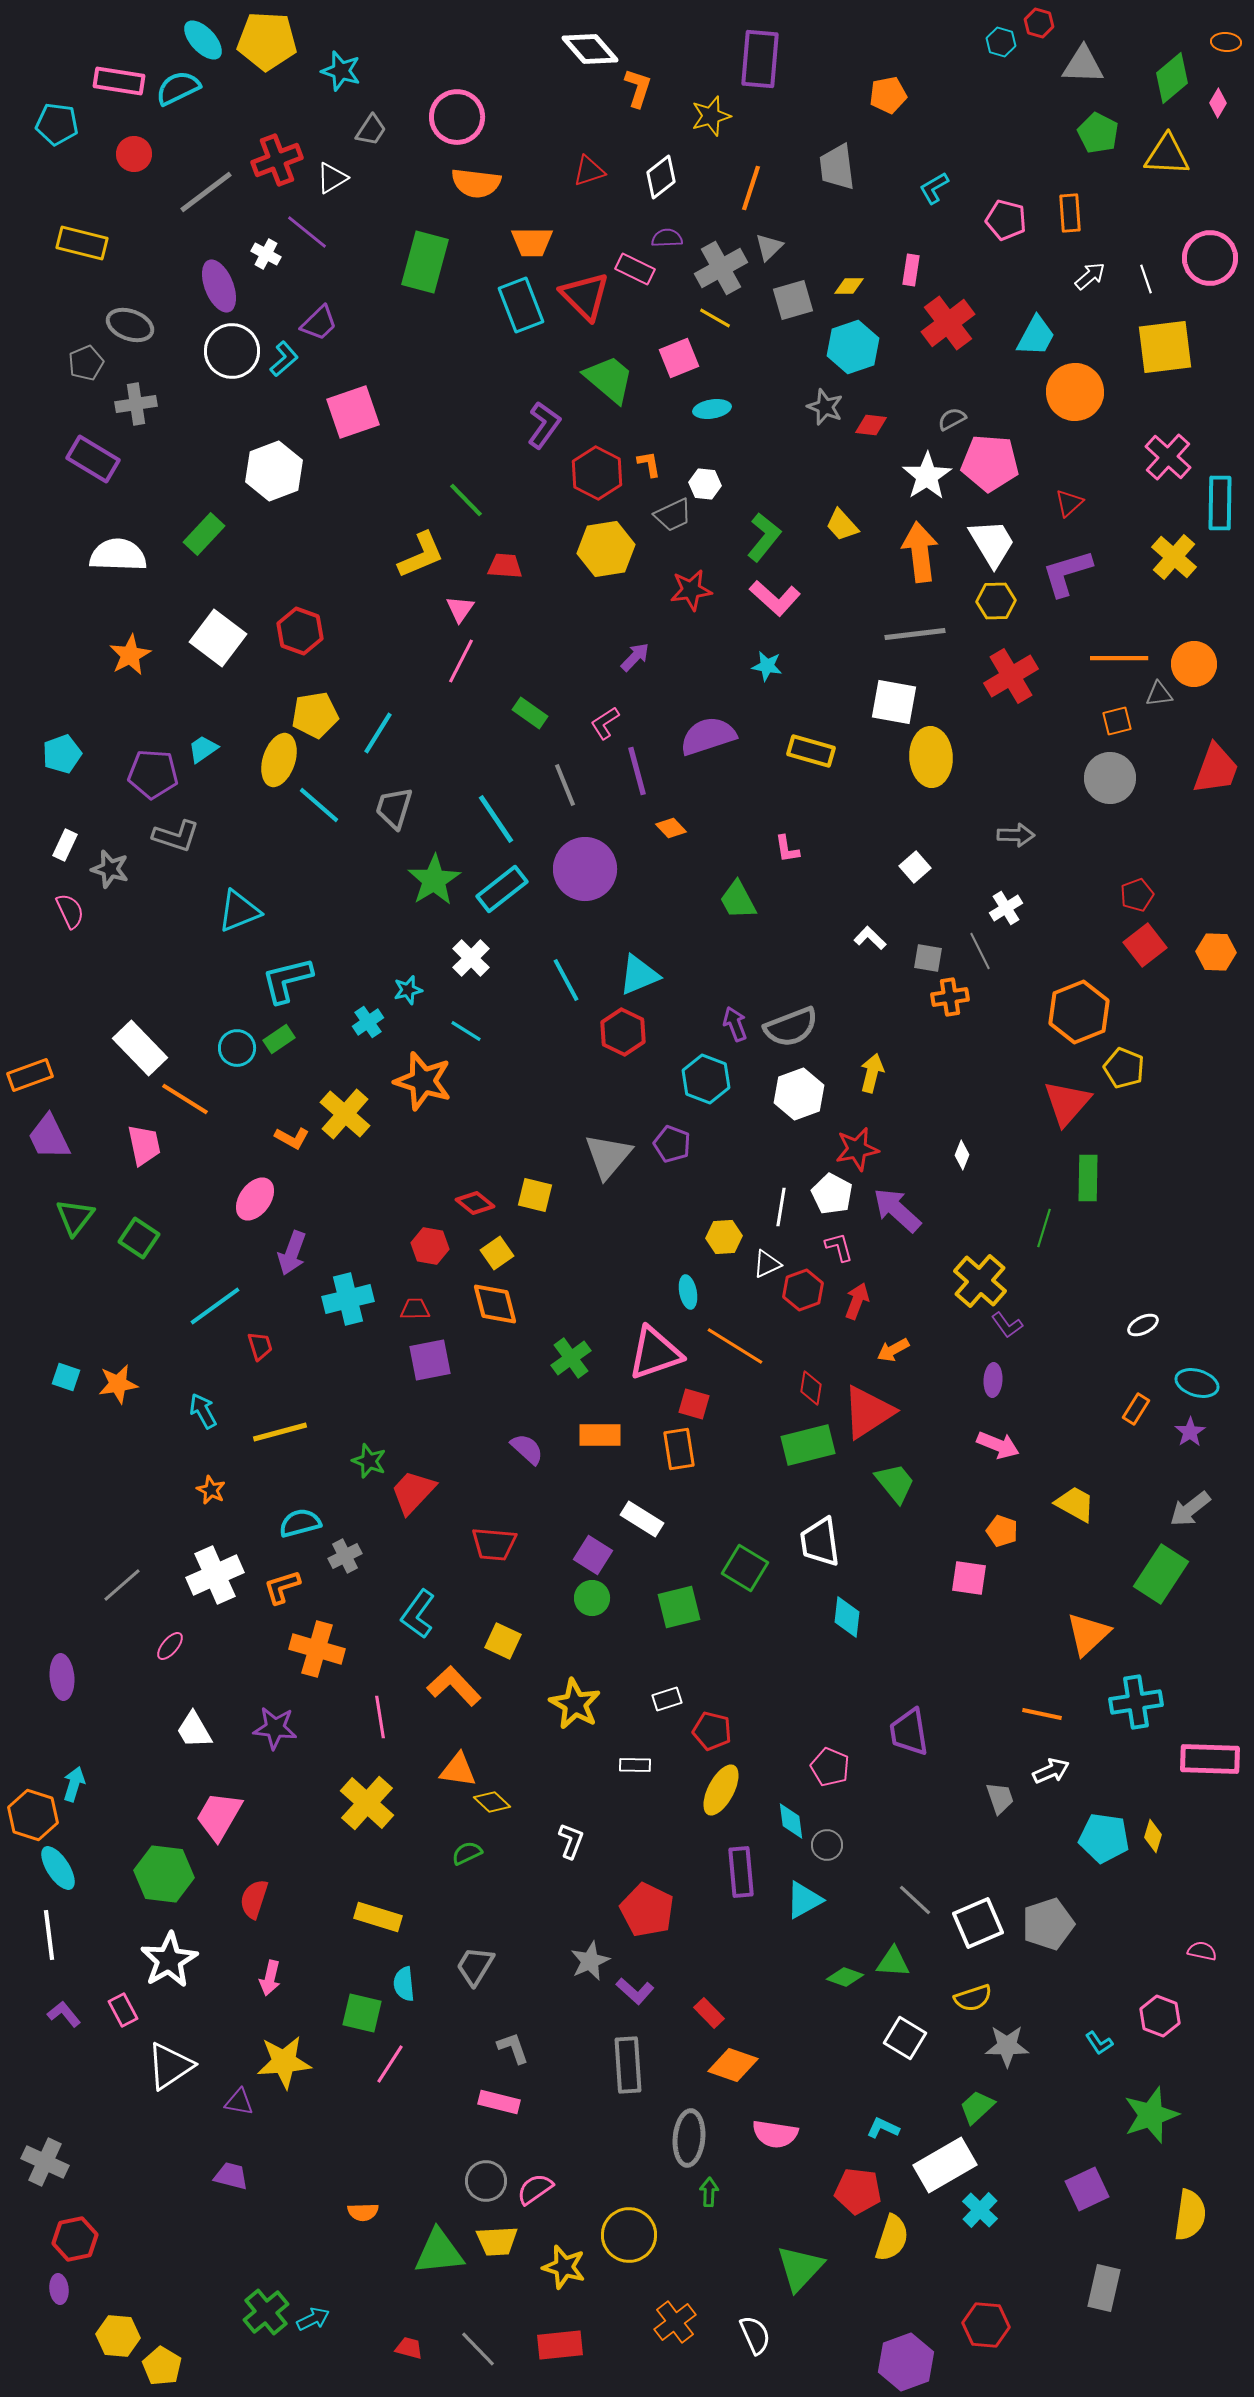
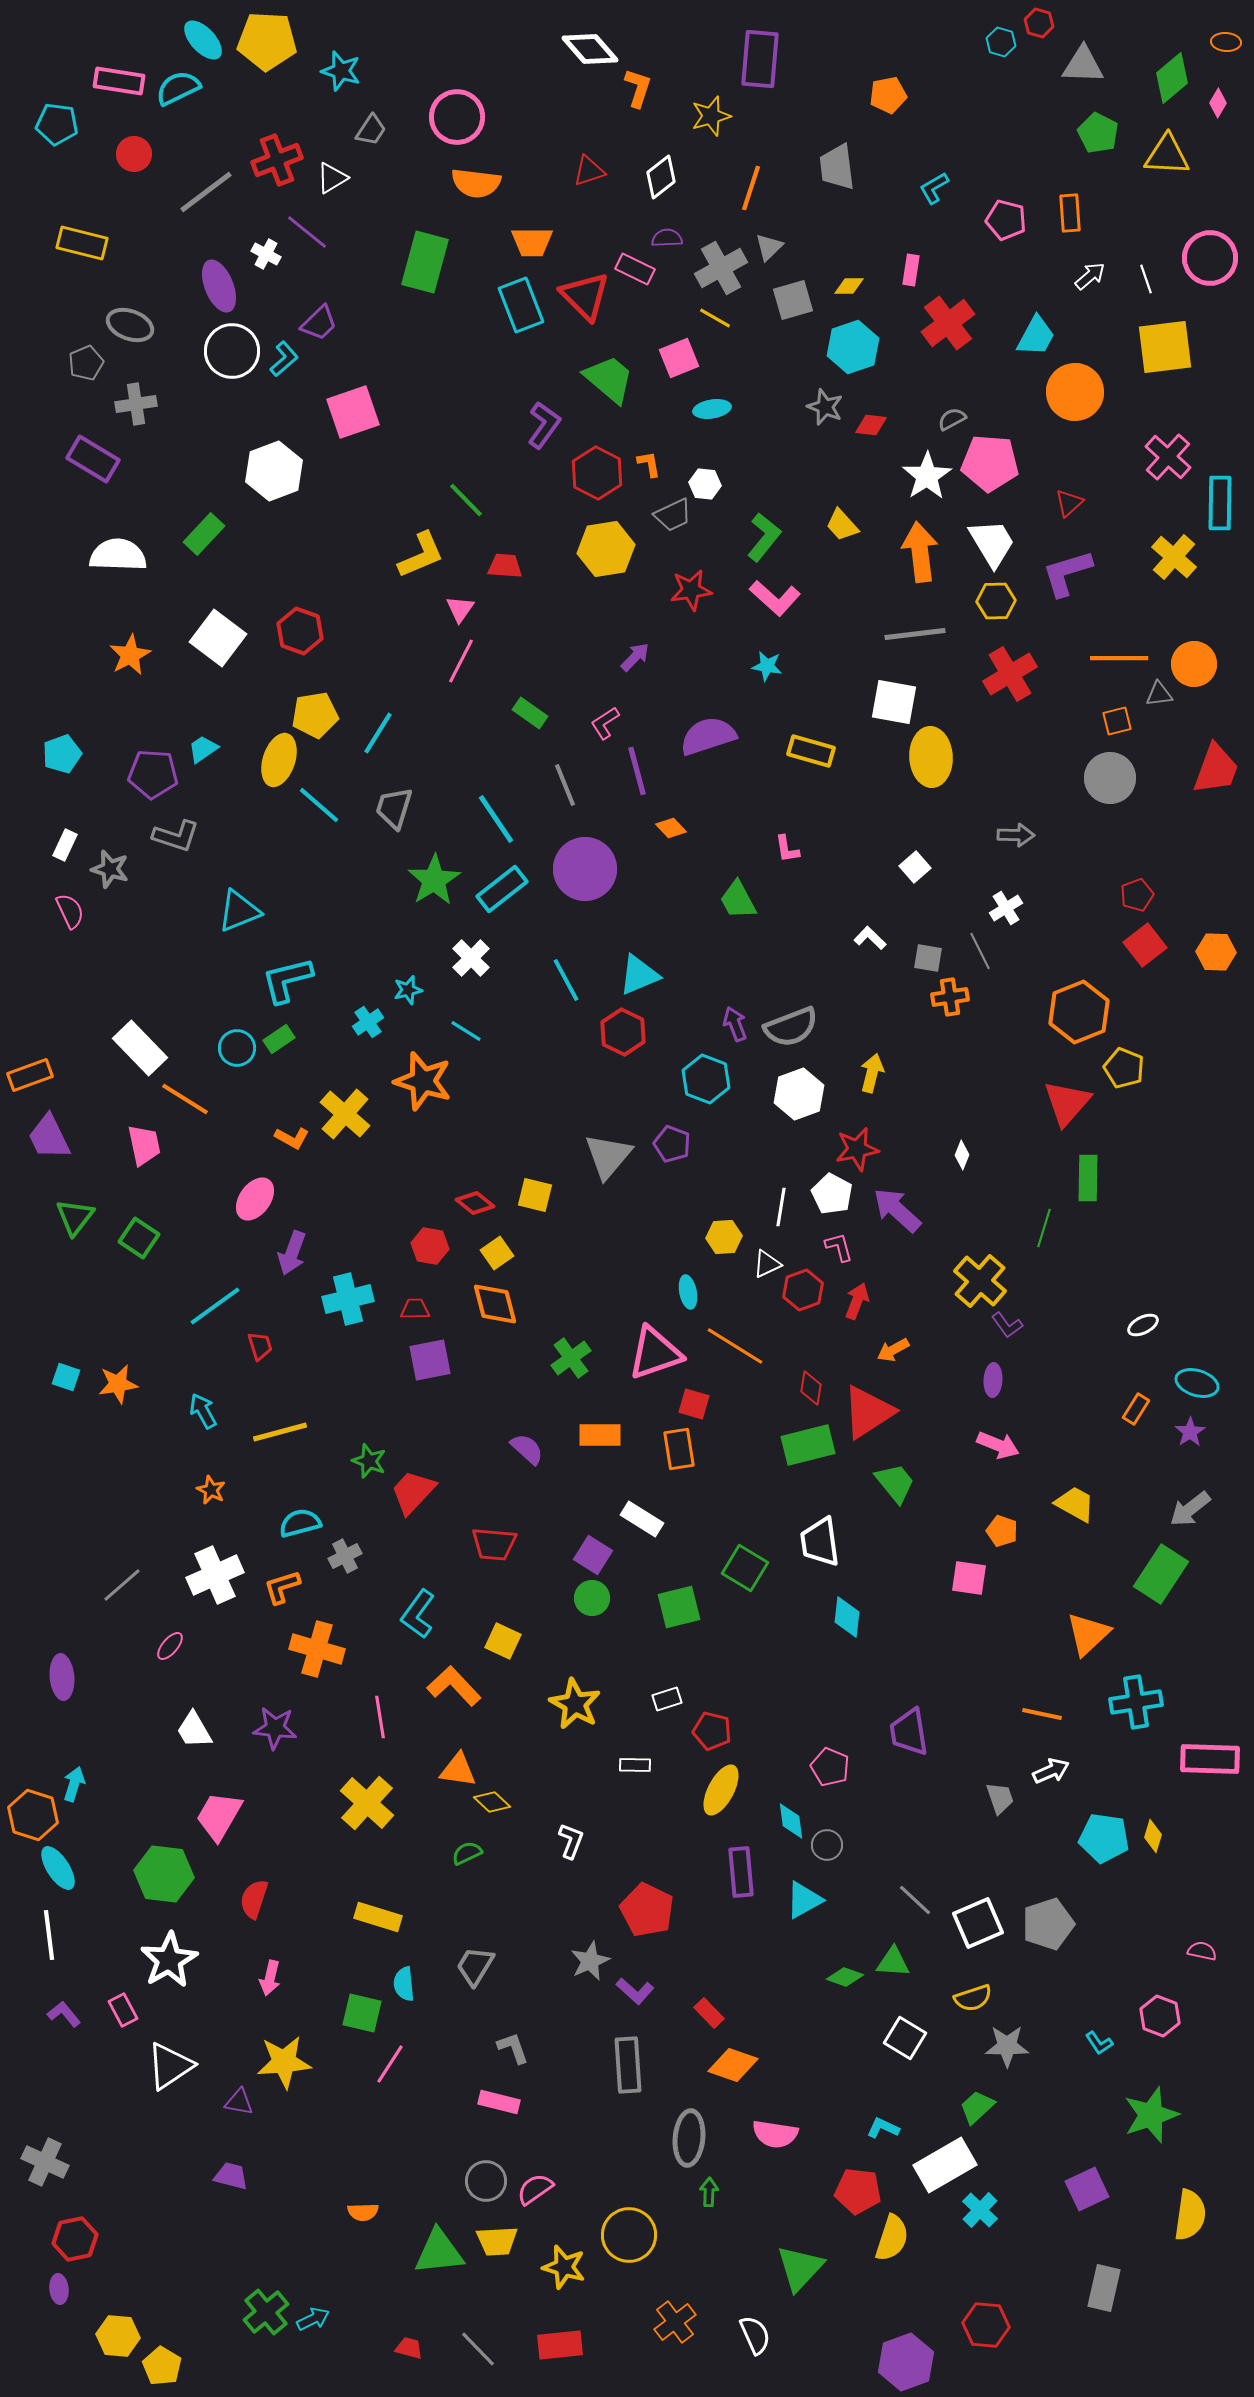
red cross at (1011, 676): moved 1 px left, 2 px up
